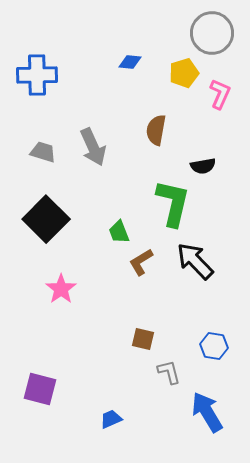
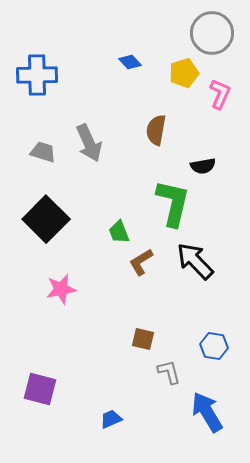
blue diamond: rotated 40 degrees clockwise
gray arrow: moved 4 px left, 4 px up
pink star: rotated 24 degrees clockwise
